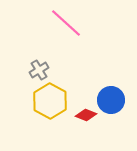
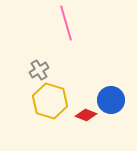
pink line: rotated 32 degrees clockwise
yellow hexagon: rotated 12 degrees counterclockwise
